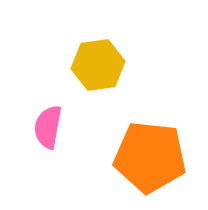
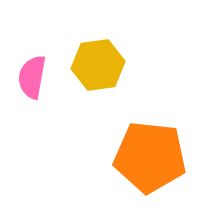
pink semicircle: moved 16 px left, 50 px up
